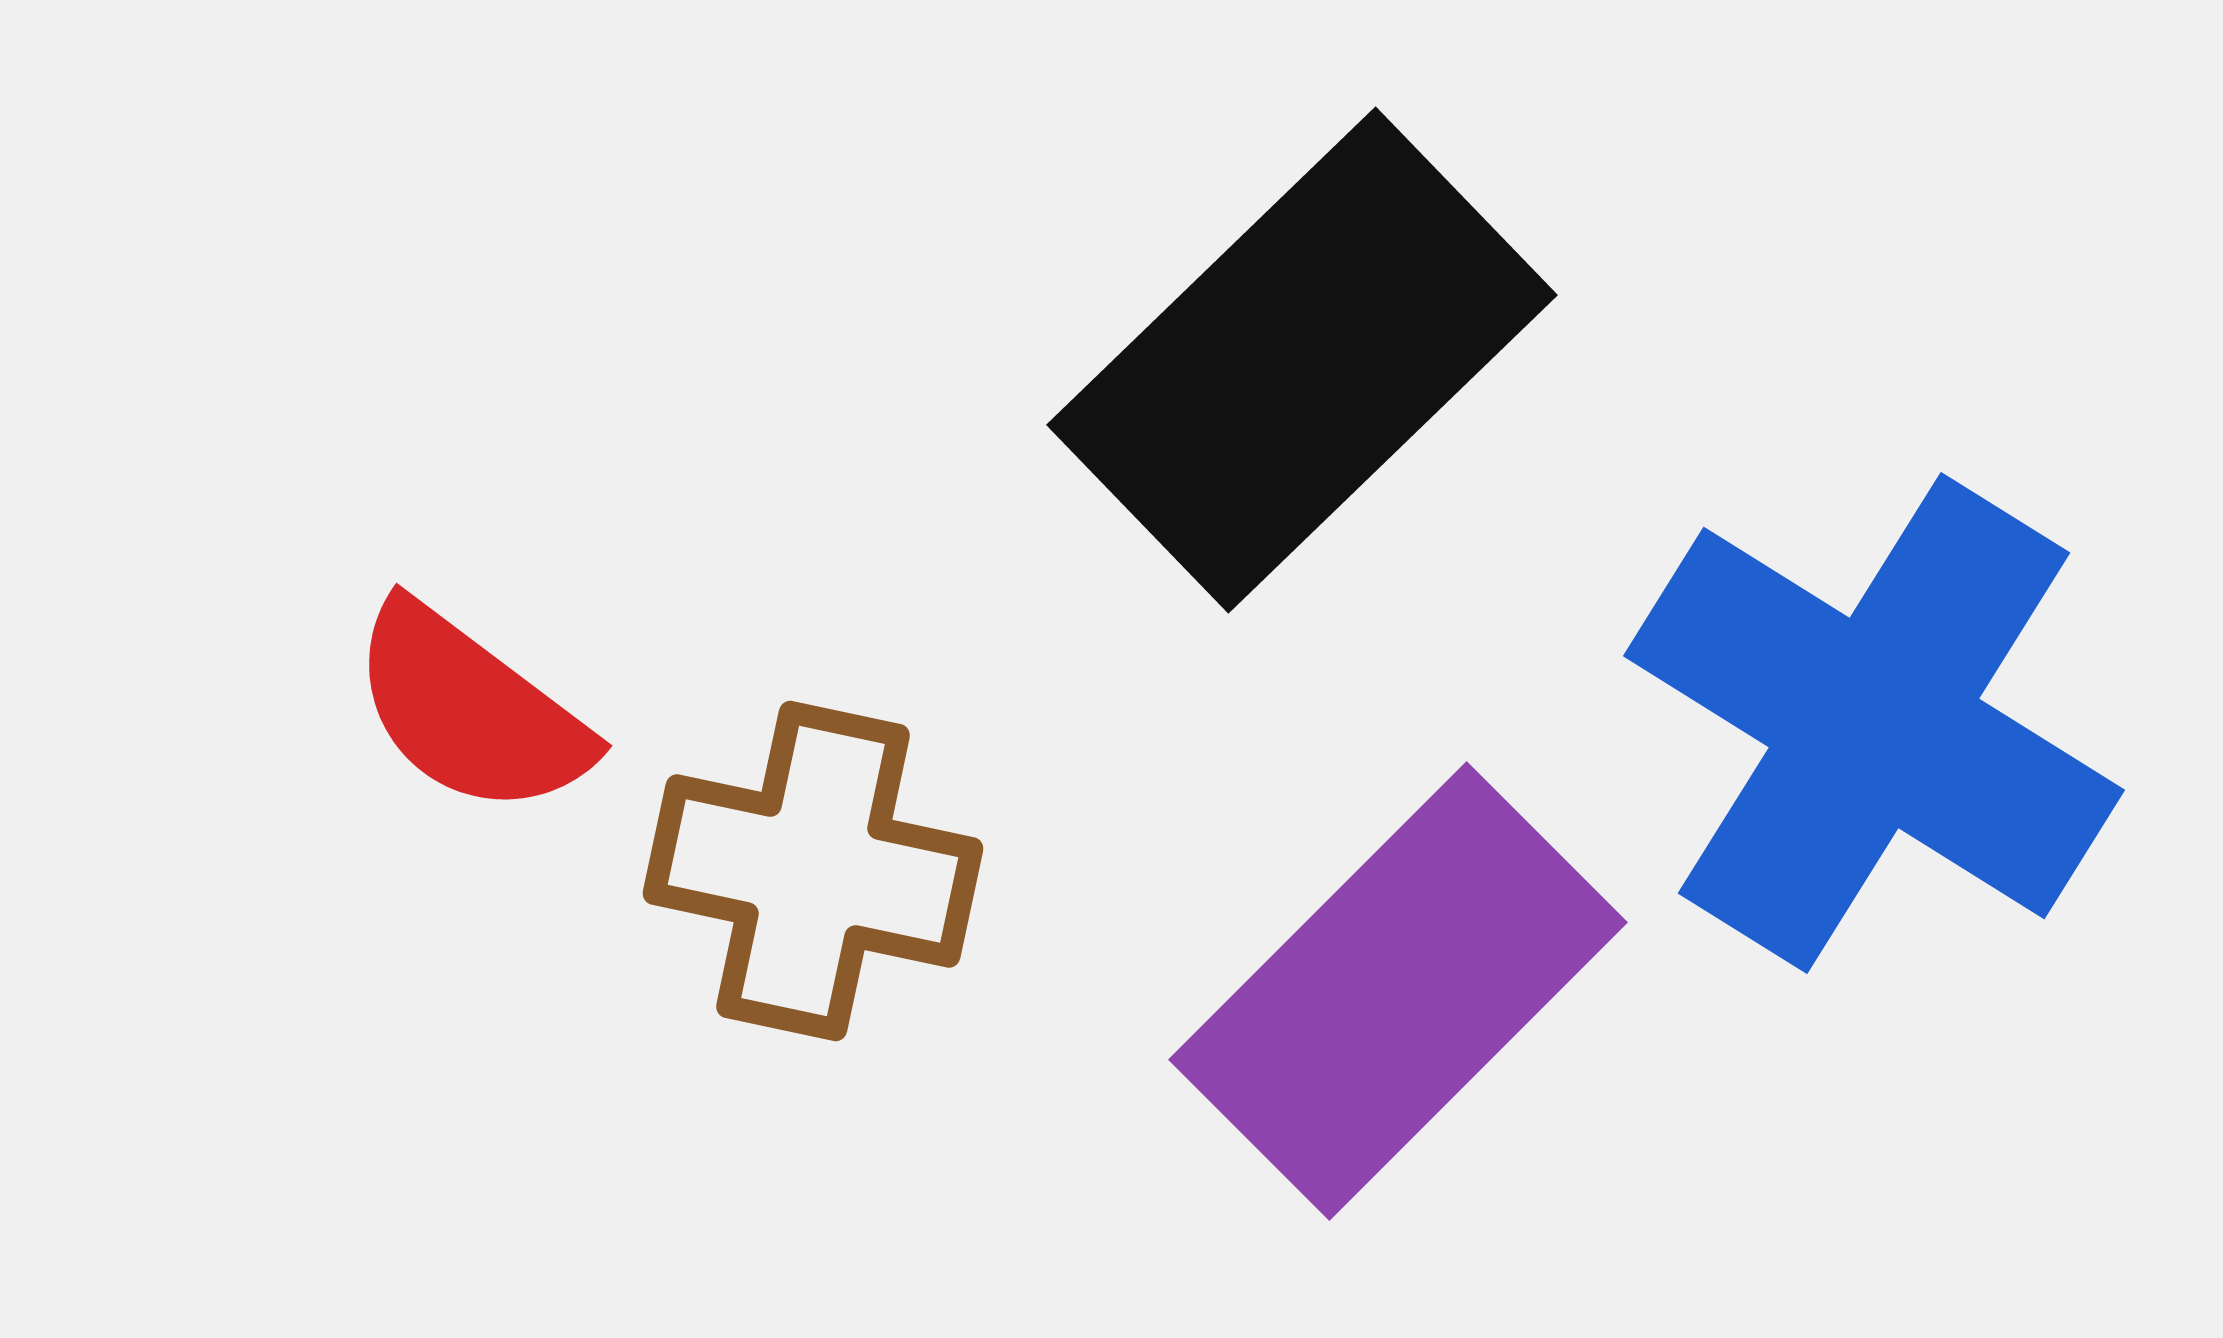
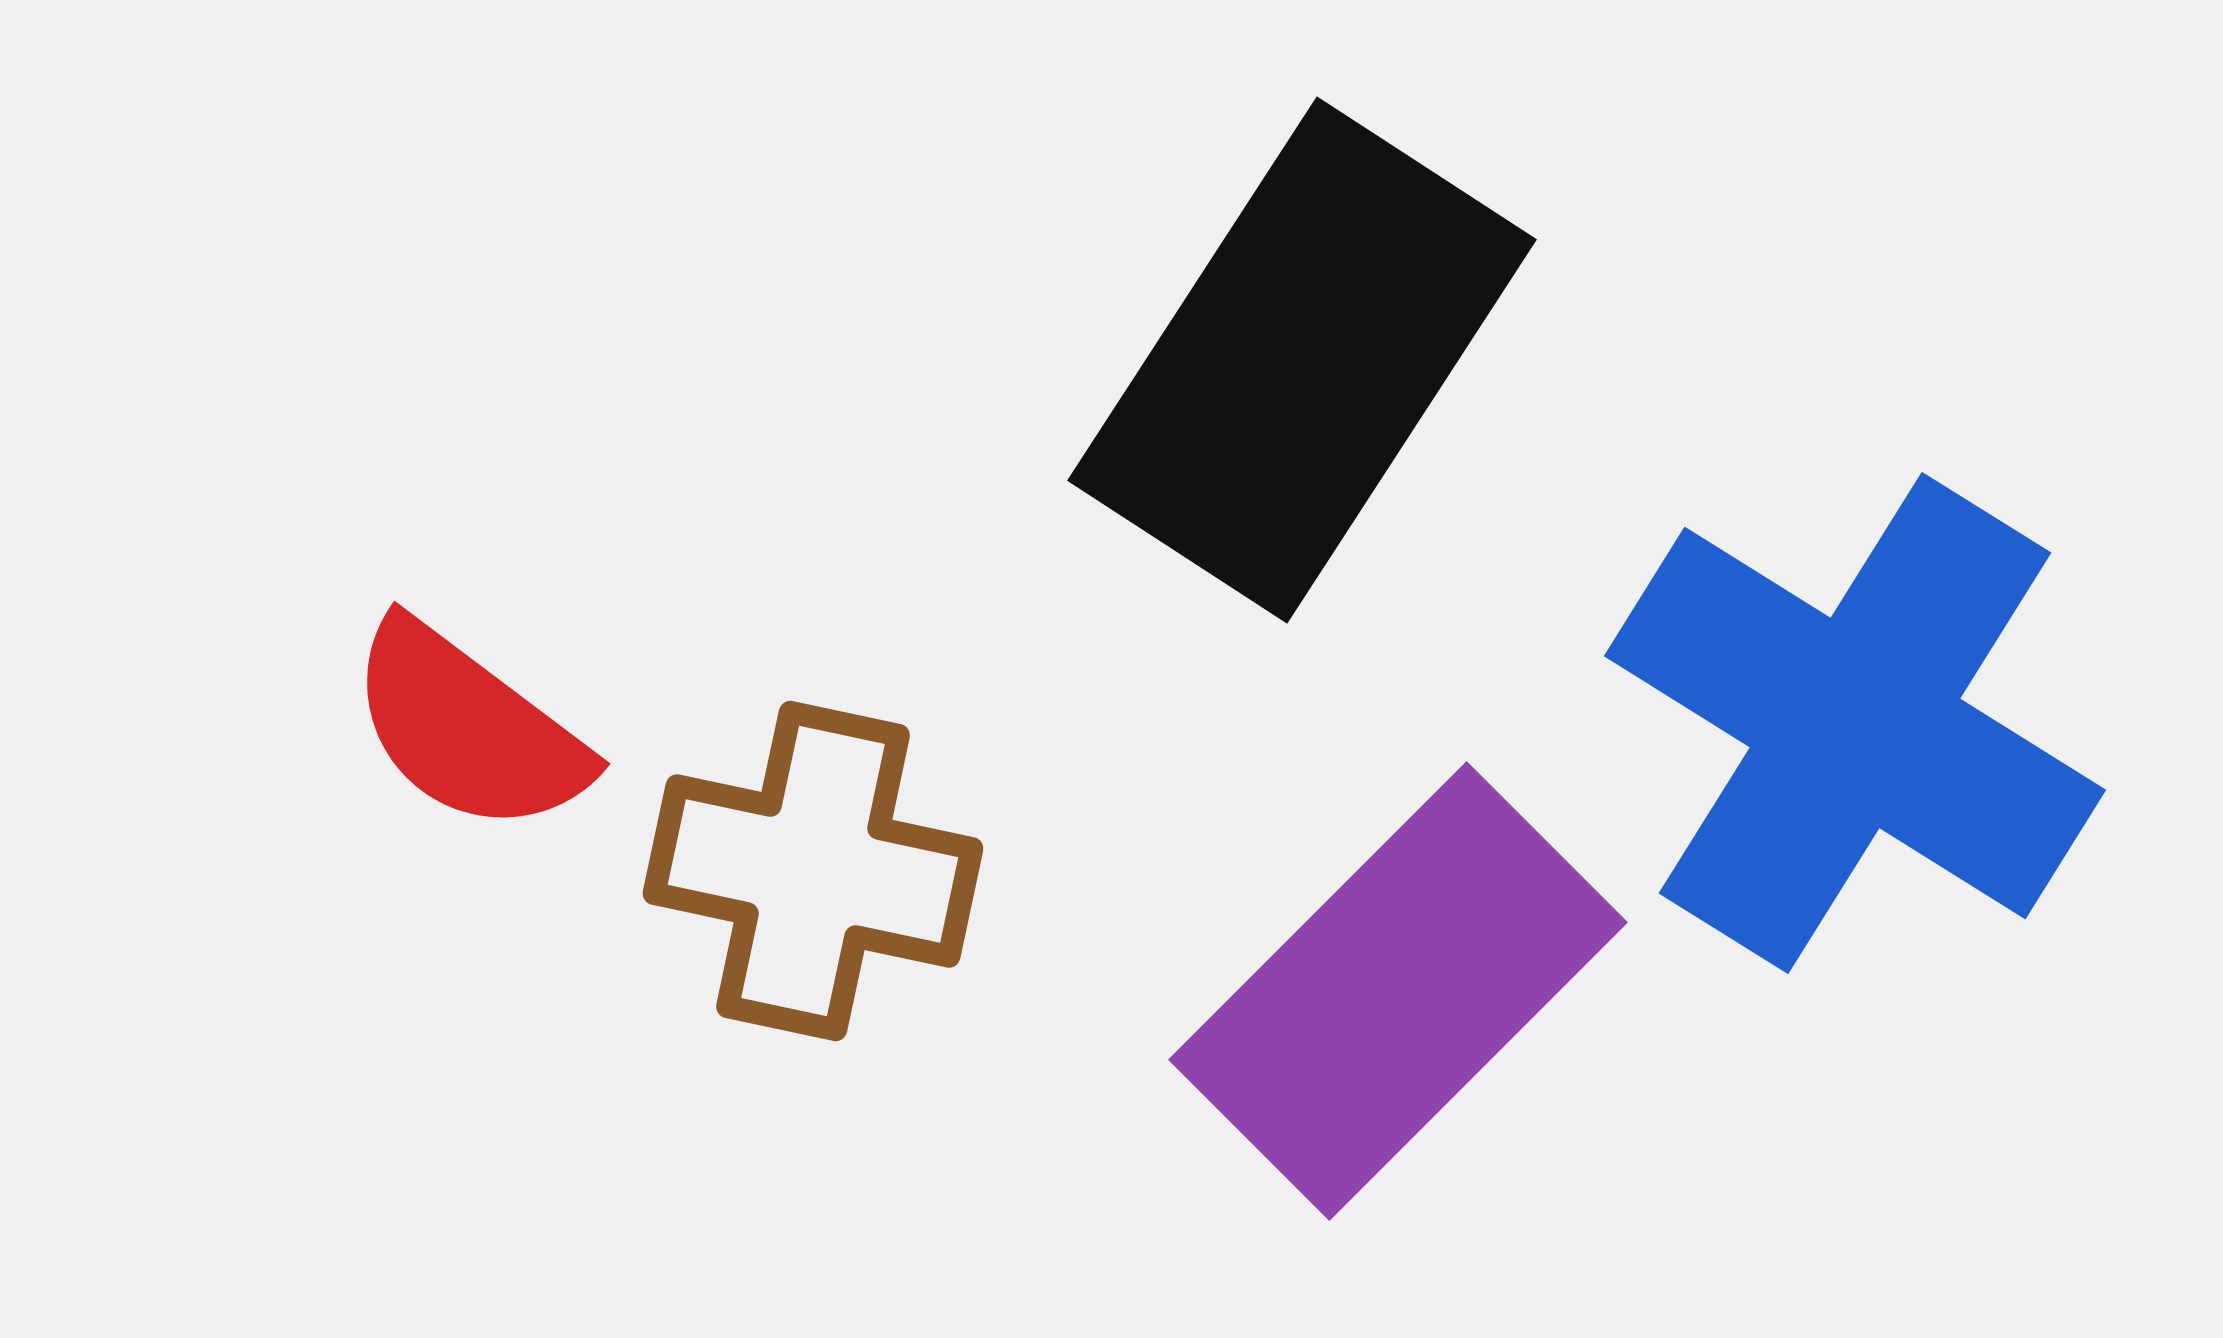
black rectangle: rotated 13 degrees counterclockwise
red semicircle: moved 2 px left, 18 px down
blue cross: moved 19 px left
